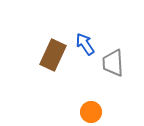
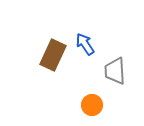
gray trapezoid: moved 2 px right, 8 px down
orange circle: moved 1 px right, 7 px up
